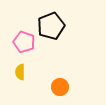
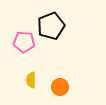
pink pentagon: rotated 15 degrees counterclockwise
yellow semicircle: moved 11 px right, 8 px down
